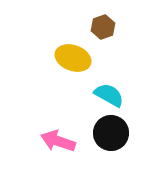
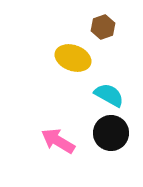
pink arrow: rotated 12 degrees clockwise
